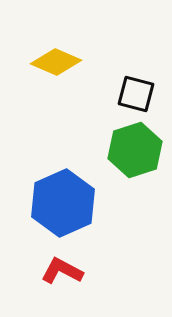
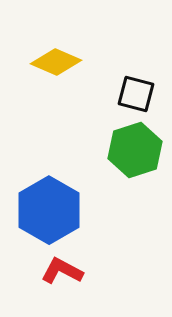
blue hexagon: moved 14 px left, 7 px down; rotated 6 degrees counterclockwise
